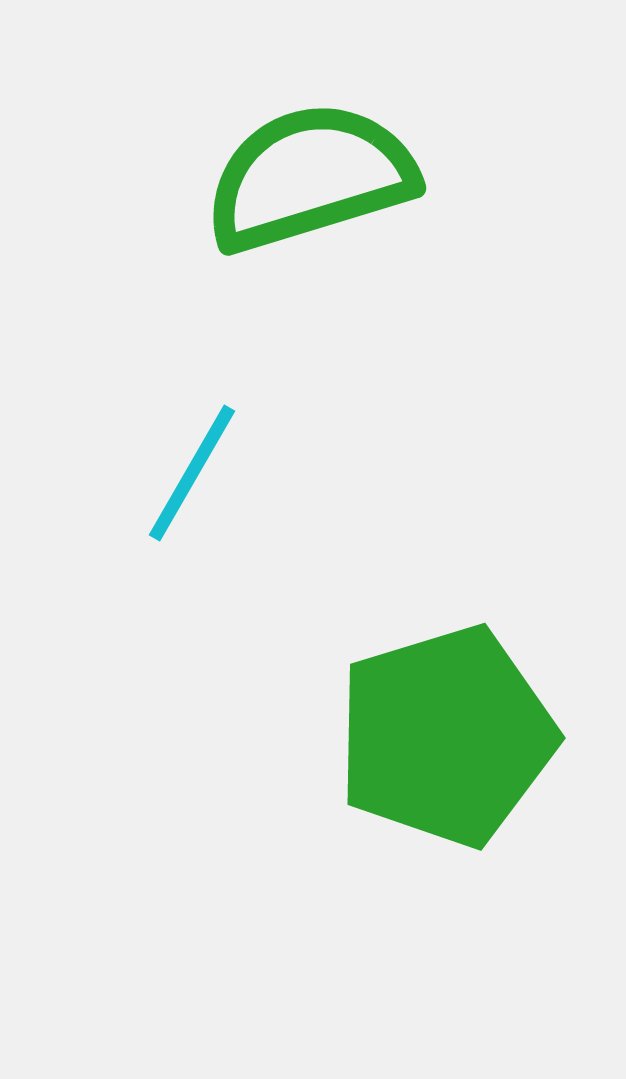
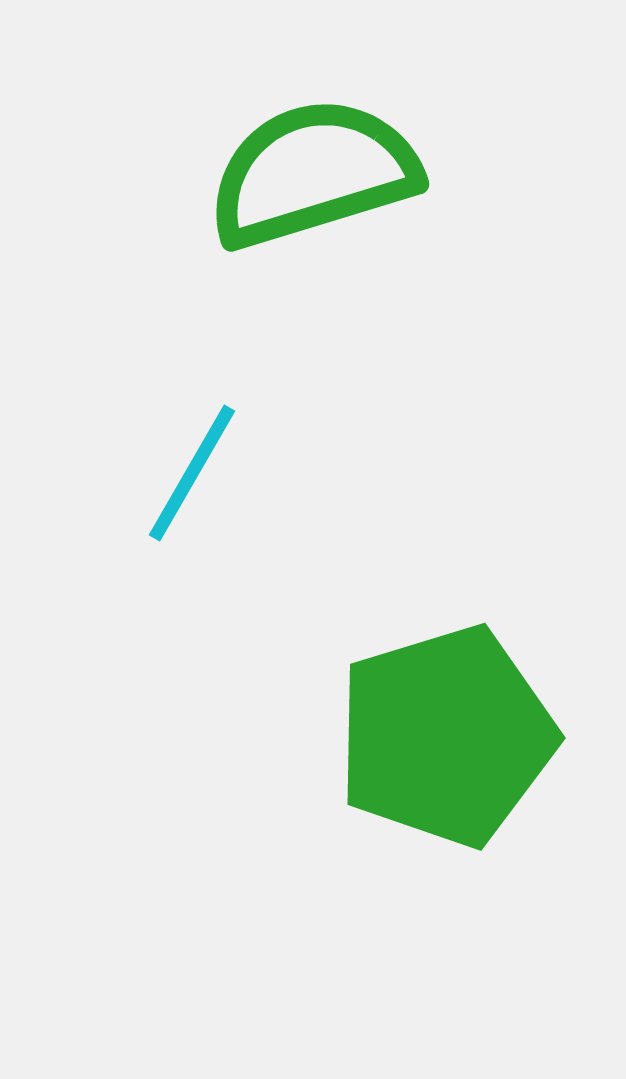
green semicircle: moved 3 px right, 4 px up
